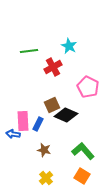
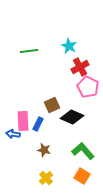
red cross: moved 27 px right
black diamond: moved 6 px right, 2 px down
